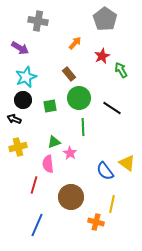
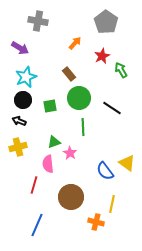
gray pentagon: moved 1 px right, 3 px down
black arrow: moved 5 px right, 2 px down
